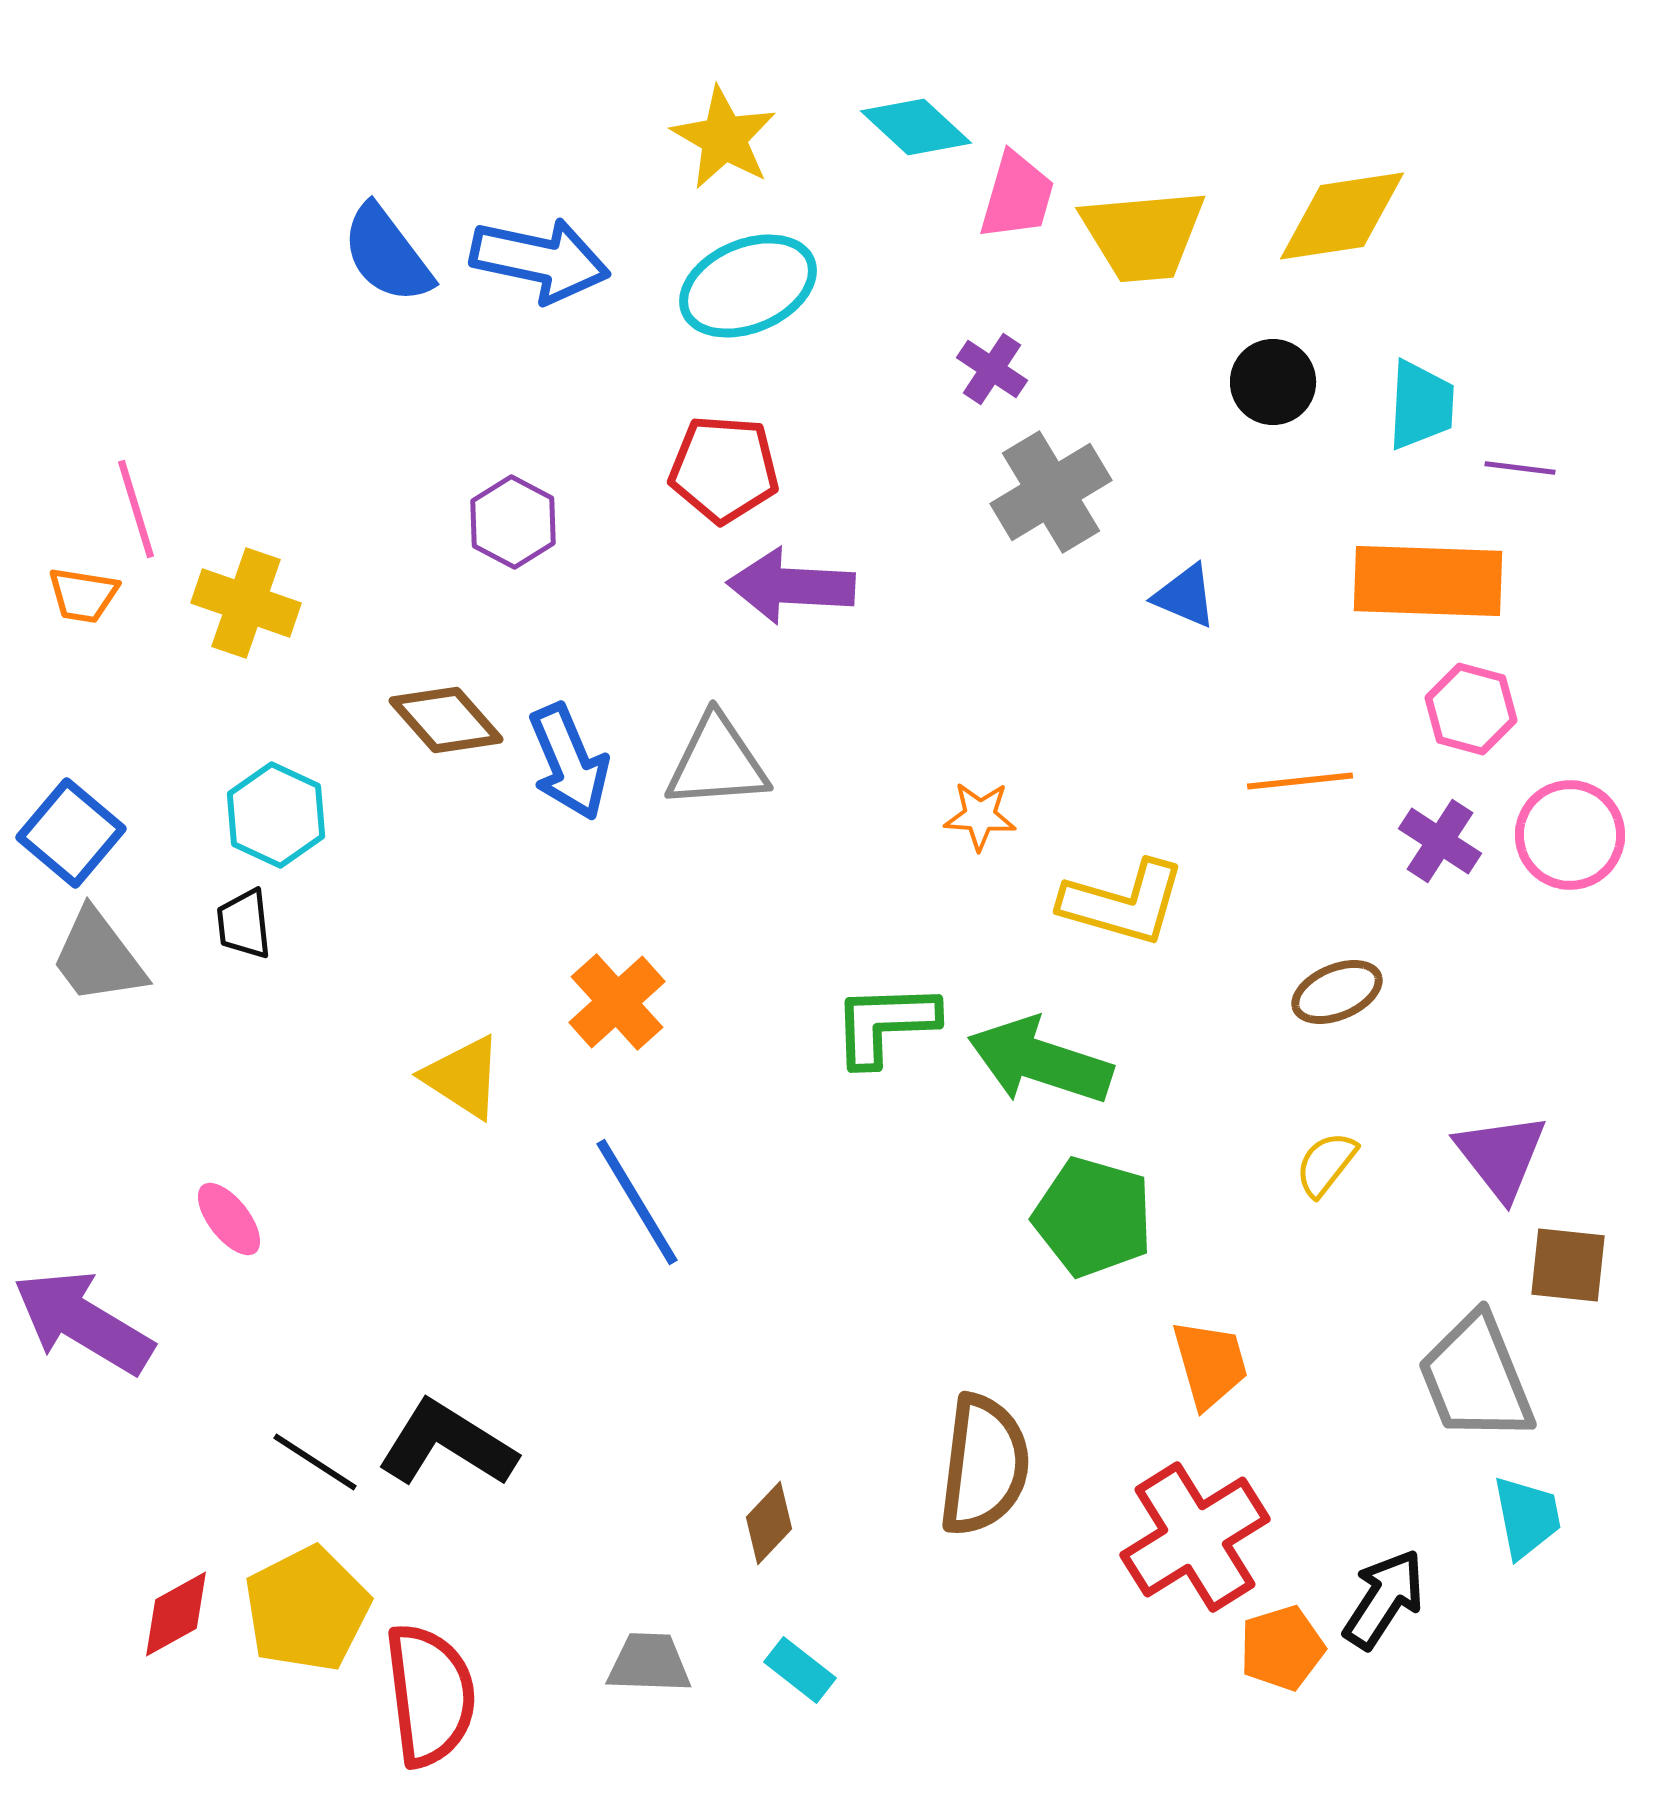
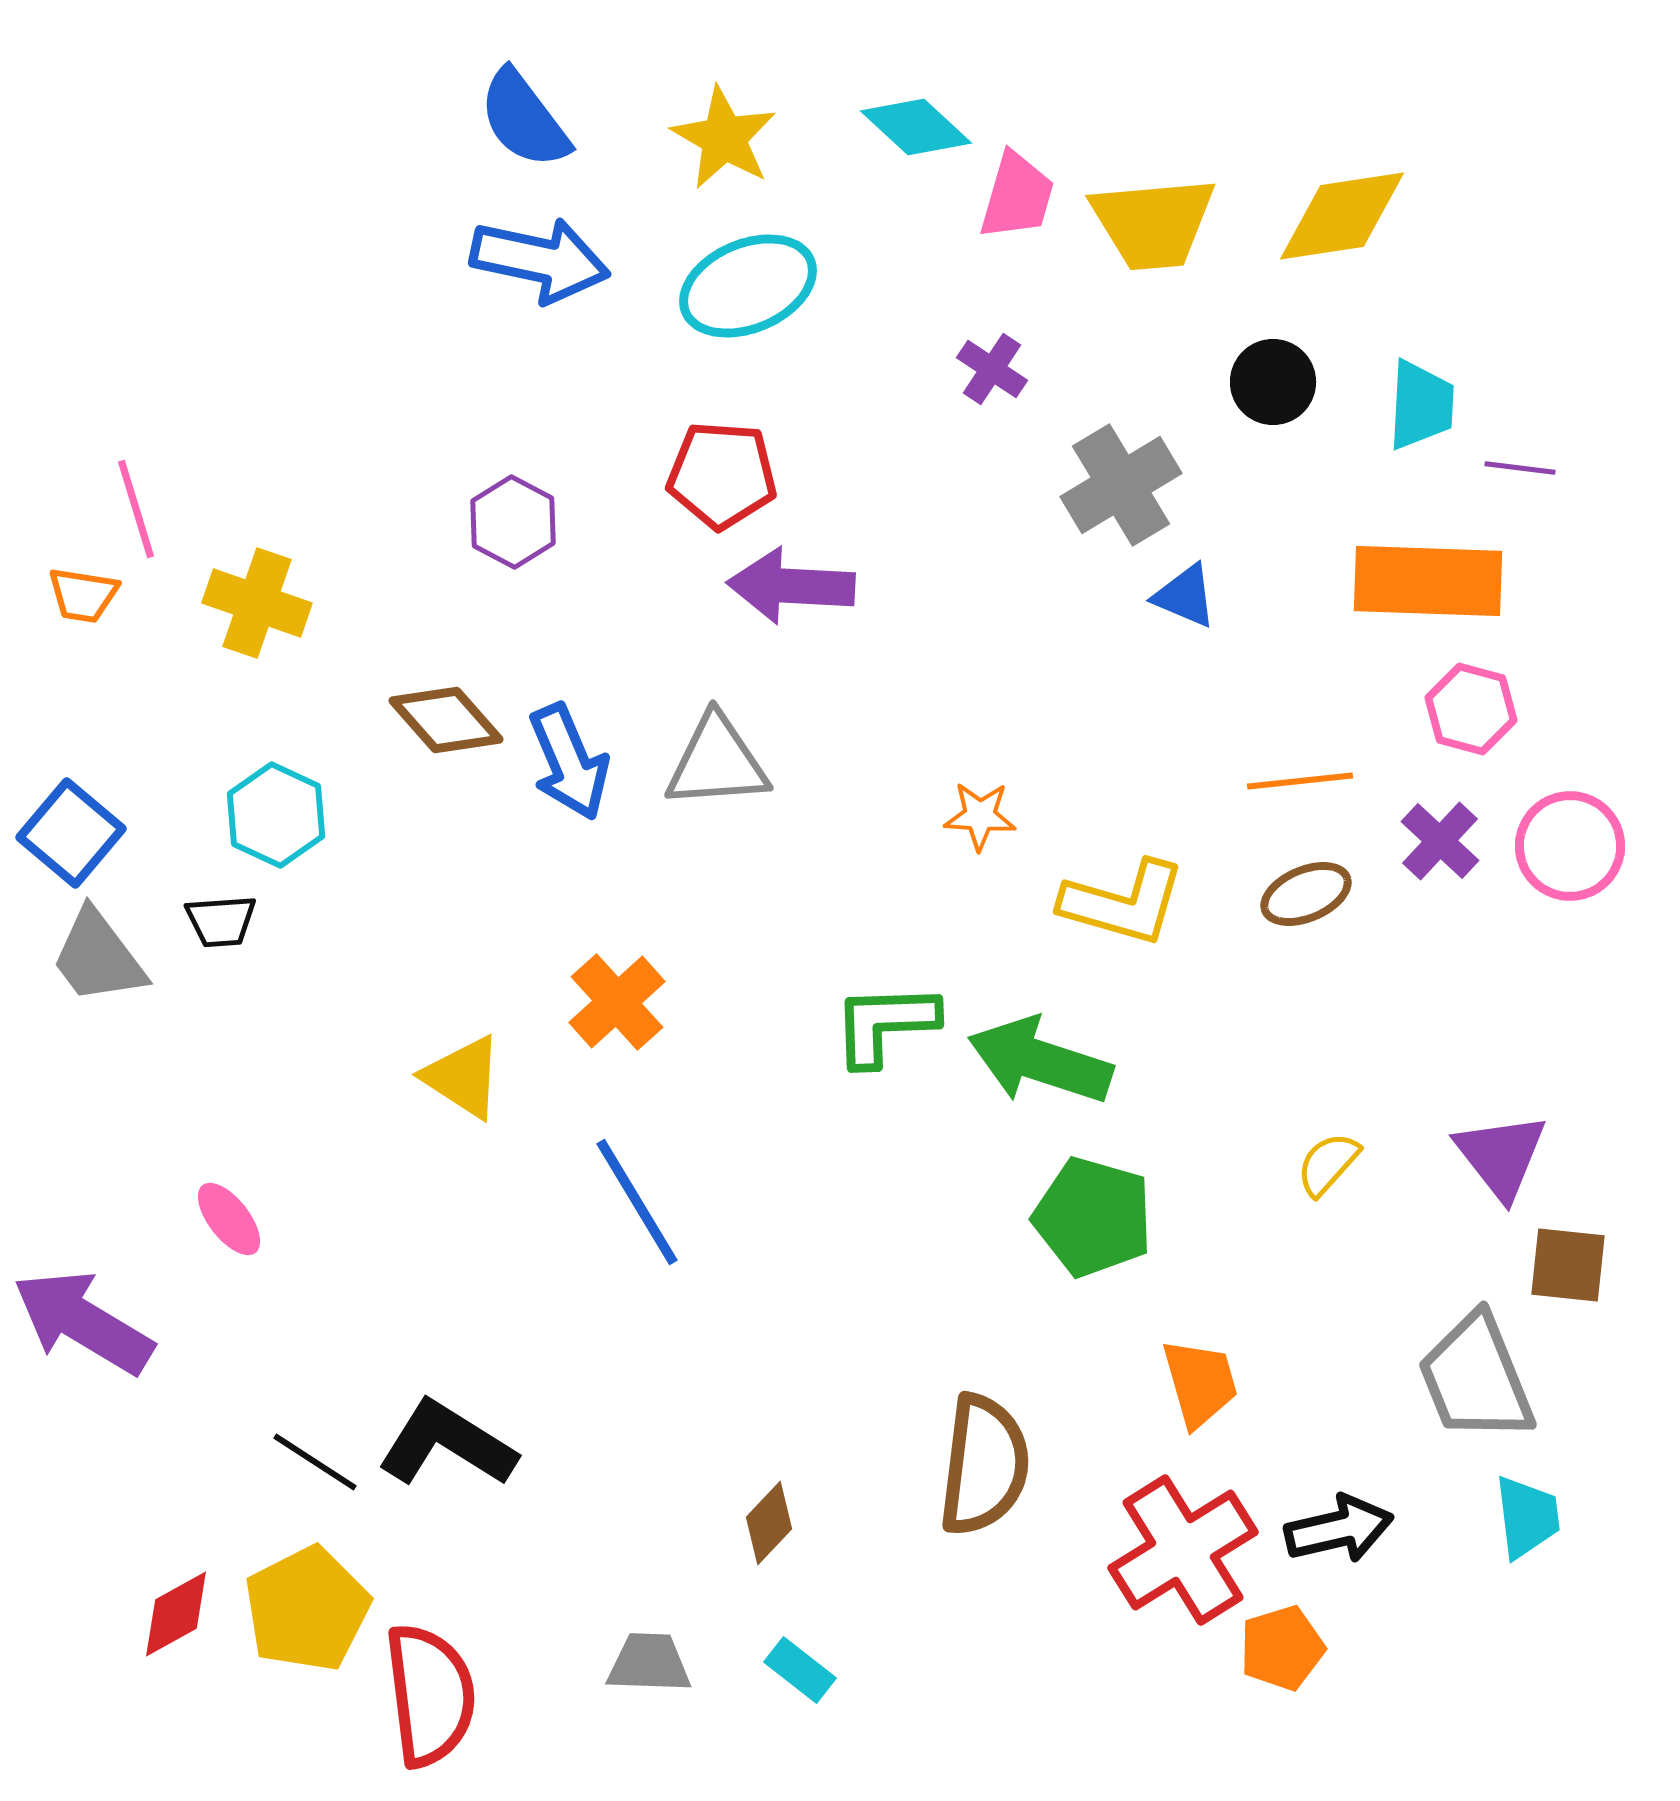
yellow trapezoid at (1143, 235): moved 10 px right, 12 px up
blue semicircle at (387, 254): moved 137 px right, 135 px up
red pentagon at (724, 469): moved 2 px left, 6 px down
gray cross at (1051, 492): moved 70 px right, 7 px up
yellow cross at (246, 603): moved 11 px right
pink circle at (1570, 835): moved 11 px down
purple cross at (1440, 841): rotated 10 degrees clockwise
black trapezoid at (244, 924): moved 23 px left, 3 px up; rotated 88 degrees counterclockwise
brown ellipse at (1337, 992): moved 31 px left, 98 px up
yellow semicircle at (1326, 1164): moved 2 px right; rotated 4 degrees clockwise
orange trapezoid at (1210, 1364): moved 10 px left, 19 px down
cyan trapezoid at (1527, 1517): rotated 4 degrees clockwise
red cross at (1195, 1537): moved 12 px left, 13 px down
black arrow at (1384, 1599): moved 45 px left, 70 px up; rotated 44 degrees clockwise
